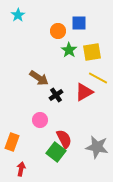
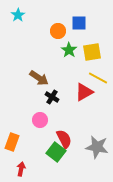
black cross: moved 4 px left, 2 px down; rotated 24 degrees counterclockwise
